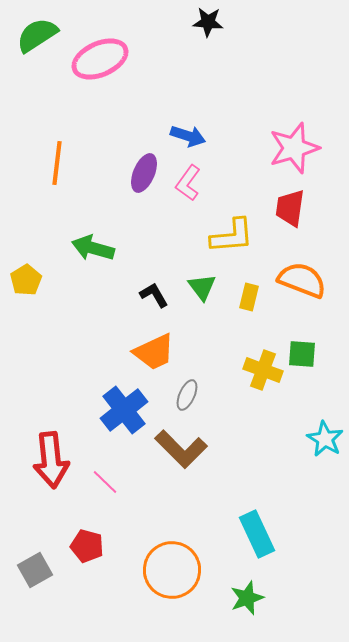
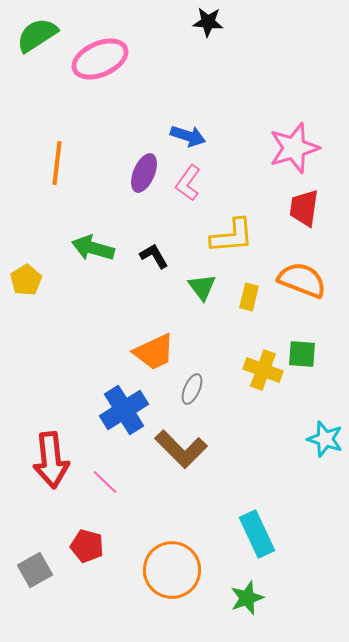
red trapezoid: moved 14 px right
black L-shape: moved 39 px up
gray ellipse: moved 5 px right, 6 px up
blue cross: rotated 6 degrees clockwise
cyan star: rotated 12 degrees counterclockwise
